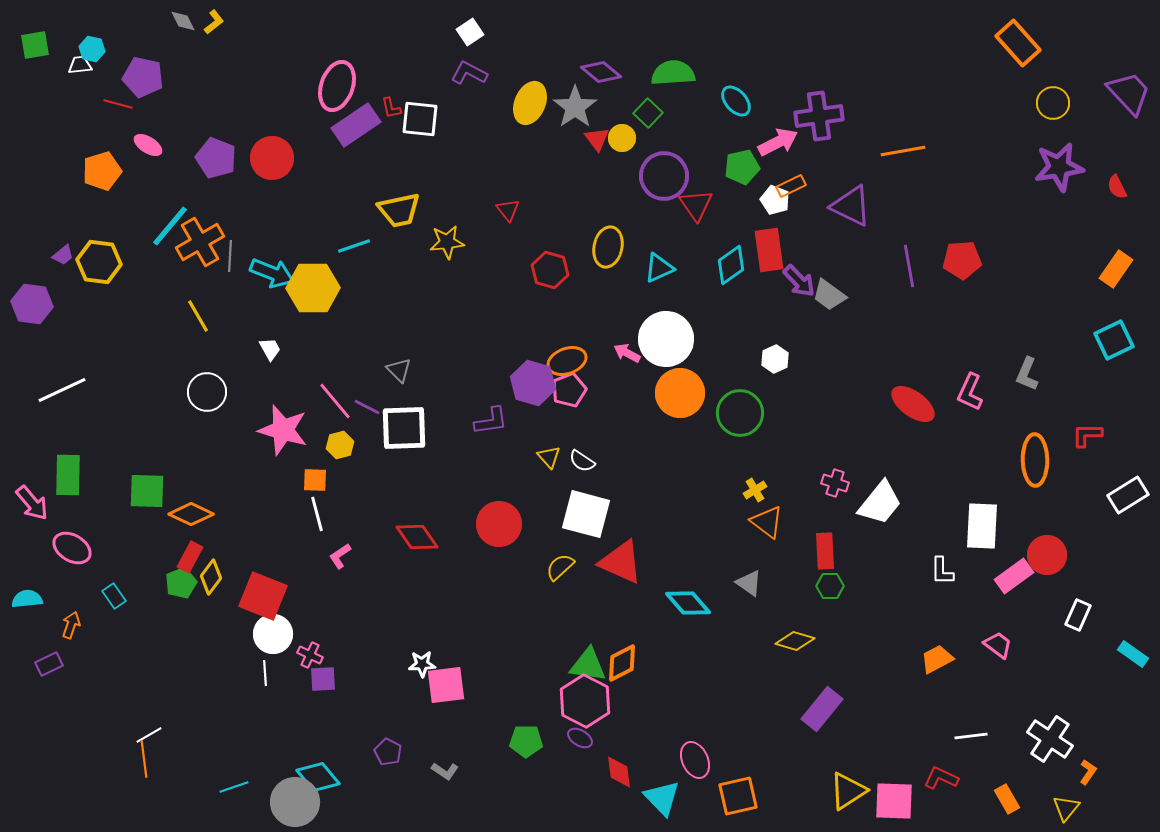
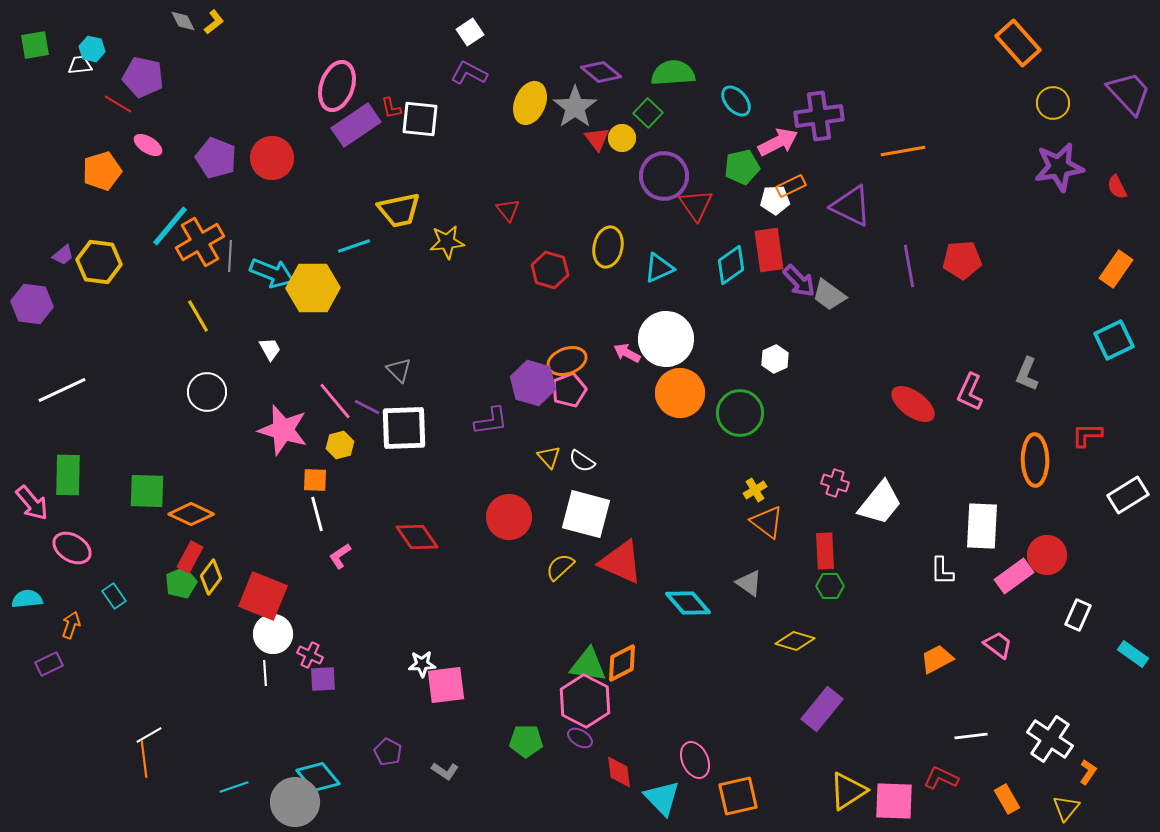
red line at (118, 104): rotated 16 degrees clockwise
white pentagon at (775, 200): rotated 24 degrees counterclockwise
red circle at (499, 524): moved 10 px right, 7 px up
